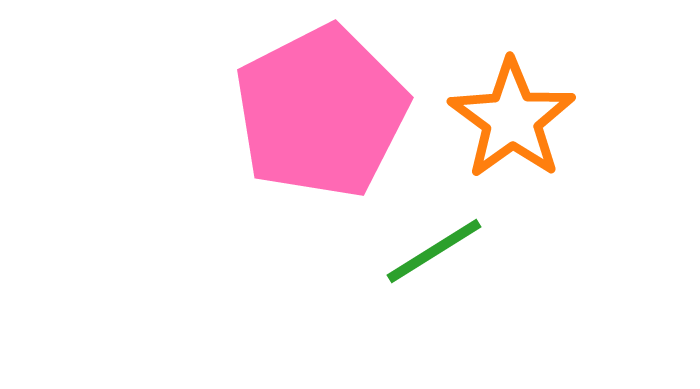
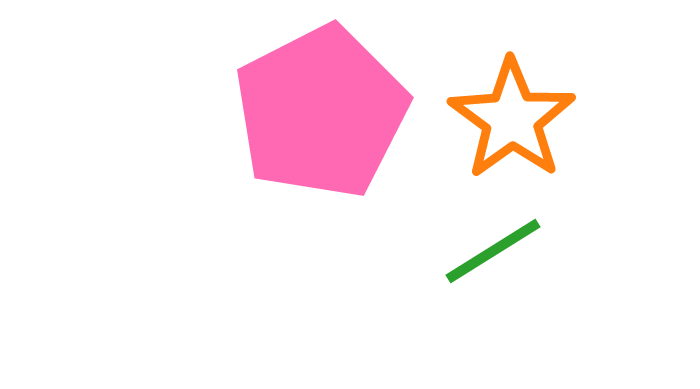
green line: moved 59 px right
